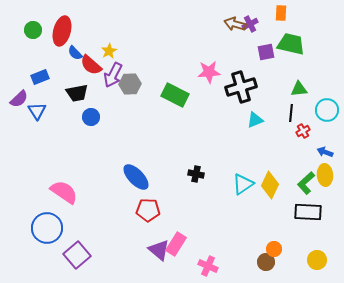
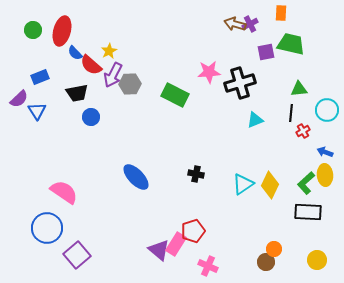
black cross at (241, 87): moved 1 px left, 4 px up
red pentagon at (148, 210): moved 45 px right, 21 px down; rotated 20 degrees counterclockwise
